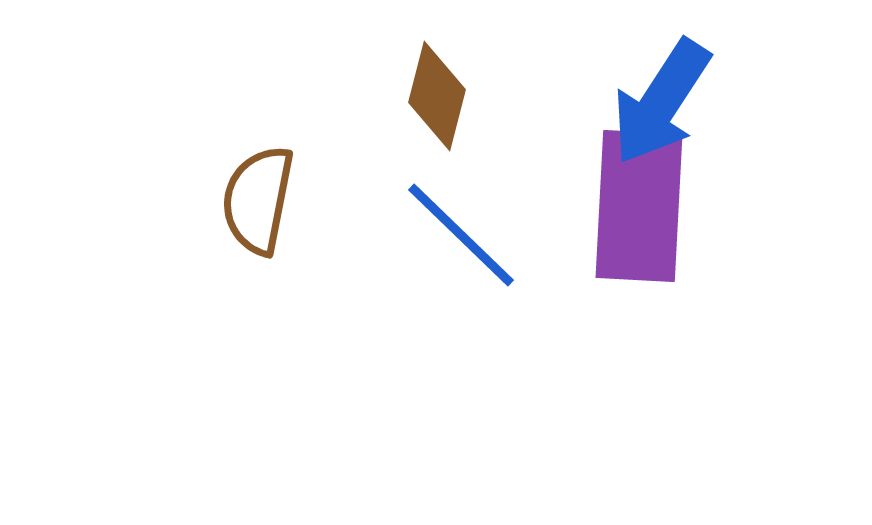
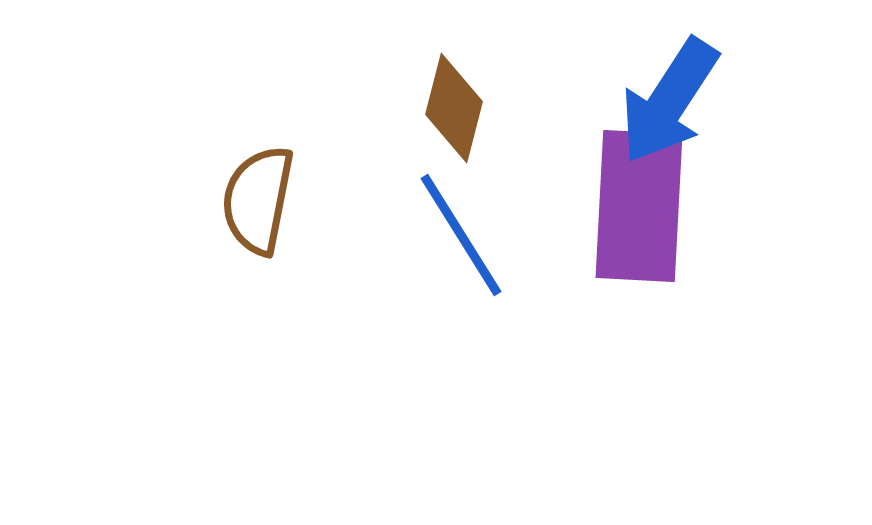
brown diamond: moved 17 px right, 12 px down
blue arrow: moved 8 px right, 1 px up
blue line: rotated 14 degrees clockwise
